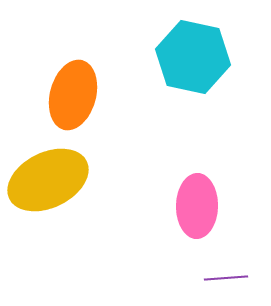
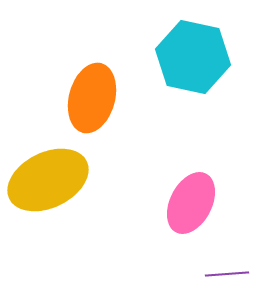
orange ellipse: moved 19 px right, 3 px down
pink ellipse: moved 6 px left, 3 px up; rotated 26 degrees clockwise
purple line: moved 1 px right, 4 px up
